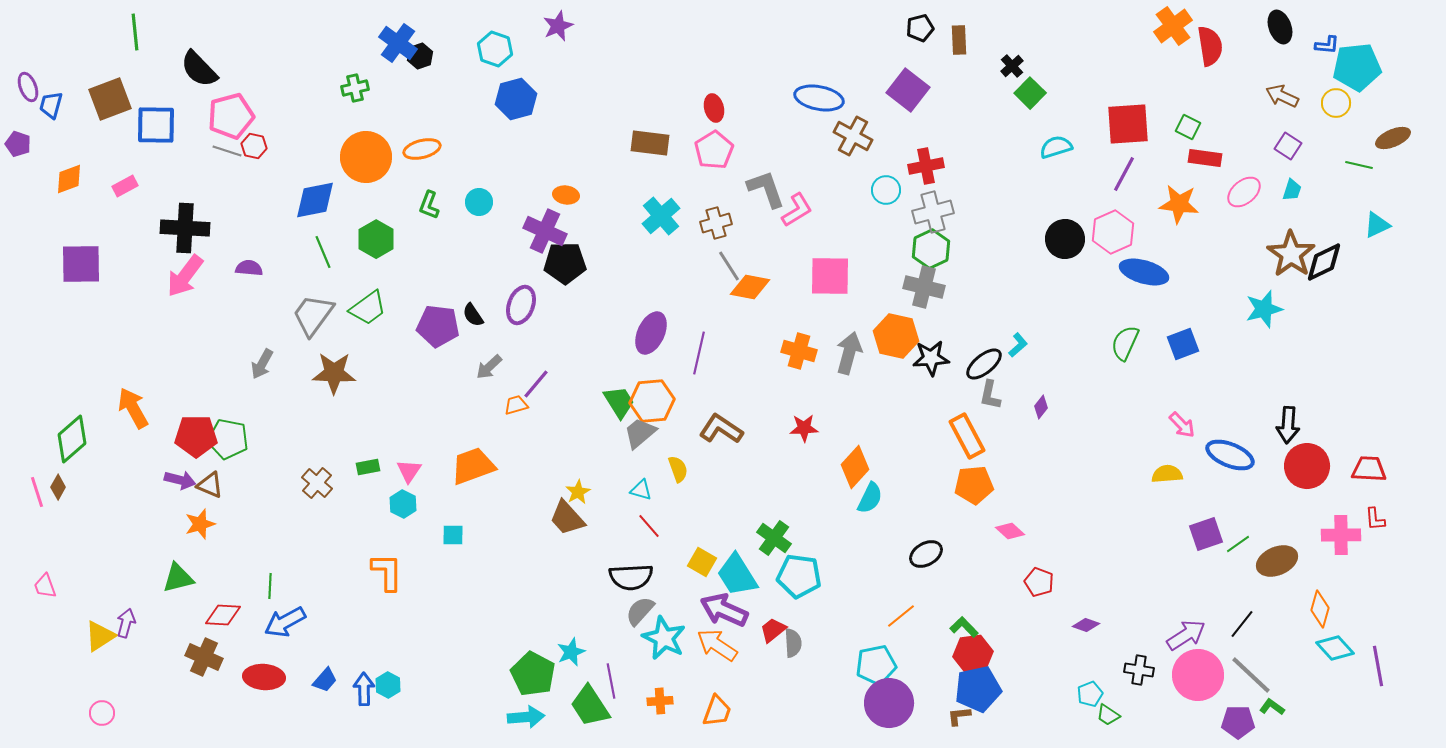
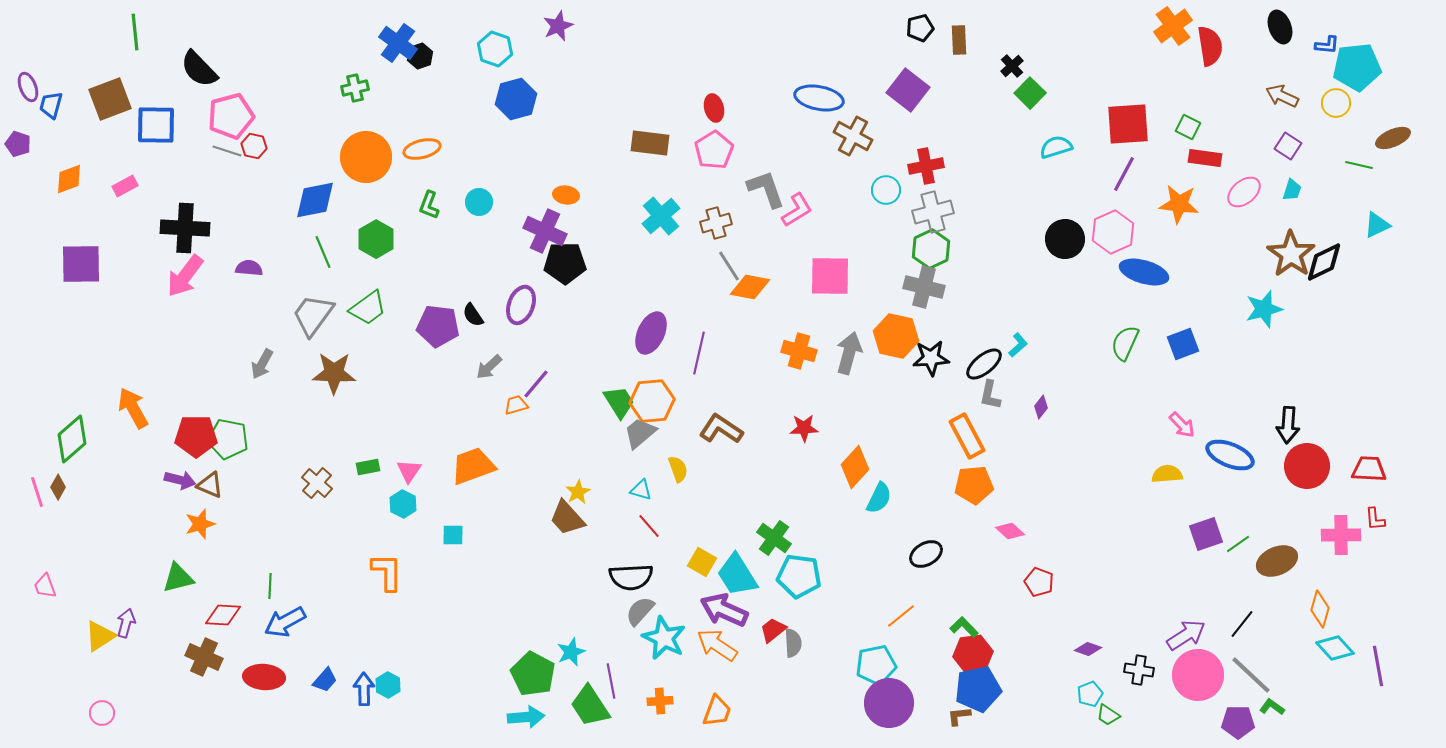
cyan semicircle at (870, 498): moved 9 px right
purple diamond at (1086, 625): moved 2 px right, 24 px down
